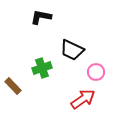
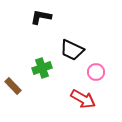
red arrow: rotated 65 degrees clockwise
